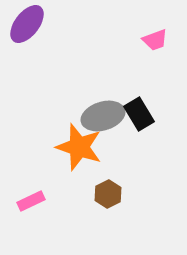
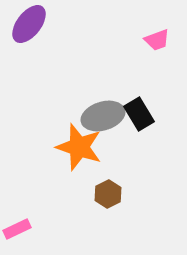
purple ellipse: moved 2 px right
pink trapezoid: moved 2 px right
pink rectangle: moved 14 px left, 28 px down
